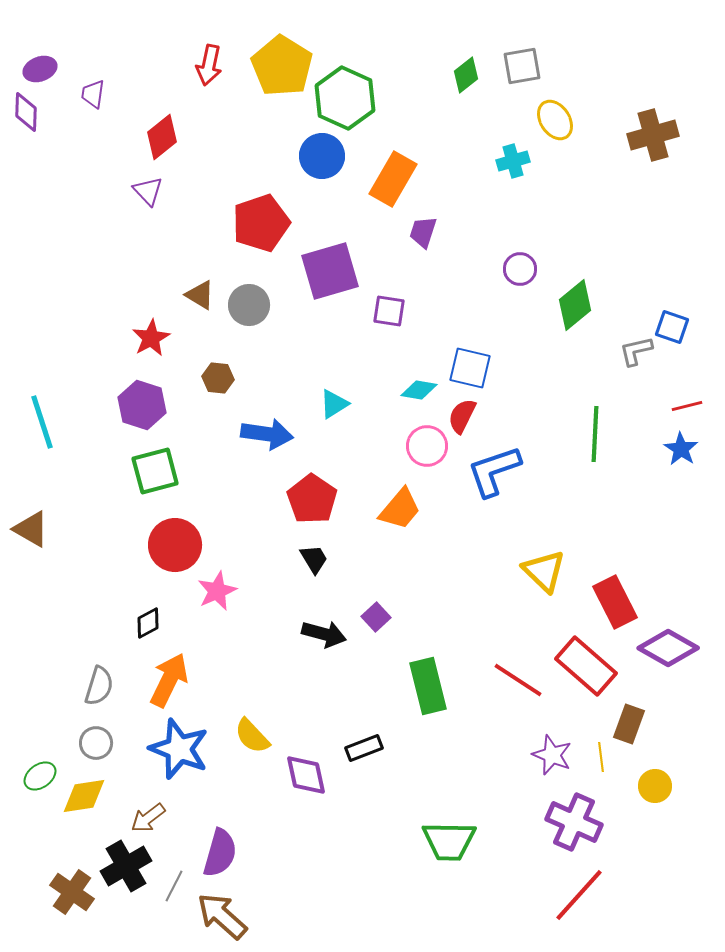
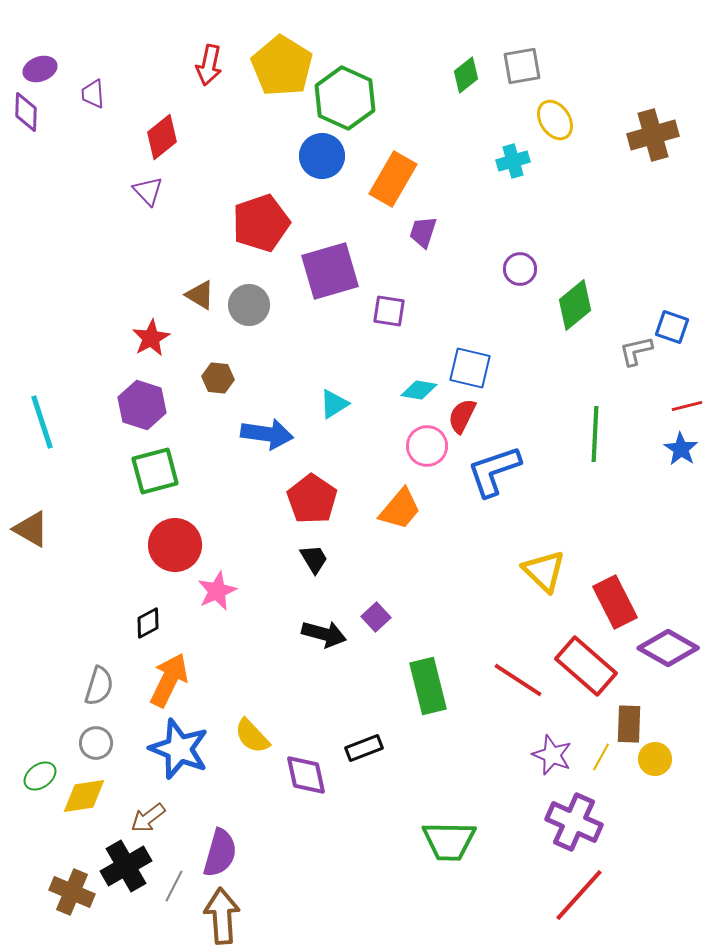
purple trapezoid at (93, 94): rotated 12 degrees counterclockwise
brown rectangle at (629, 724): rotated 18 degrees counterclockwise
yellow line at (601, 757): rotated 36 degrees clockwise
yellow circle at (655, 786): moved 27 px up
brown cross at (72, 892): rotated 12 degrees counterclockwise
brown arrow at (222, 916): rotated 44 degrees clockwise
